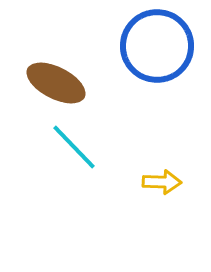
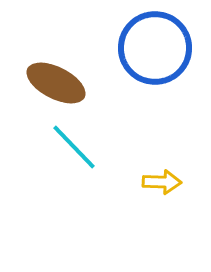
blue circle: moved 2 px left, 2 px down
